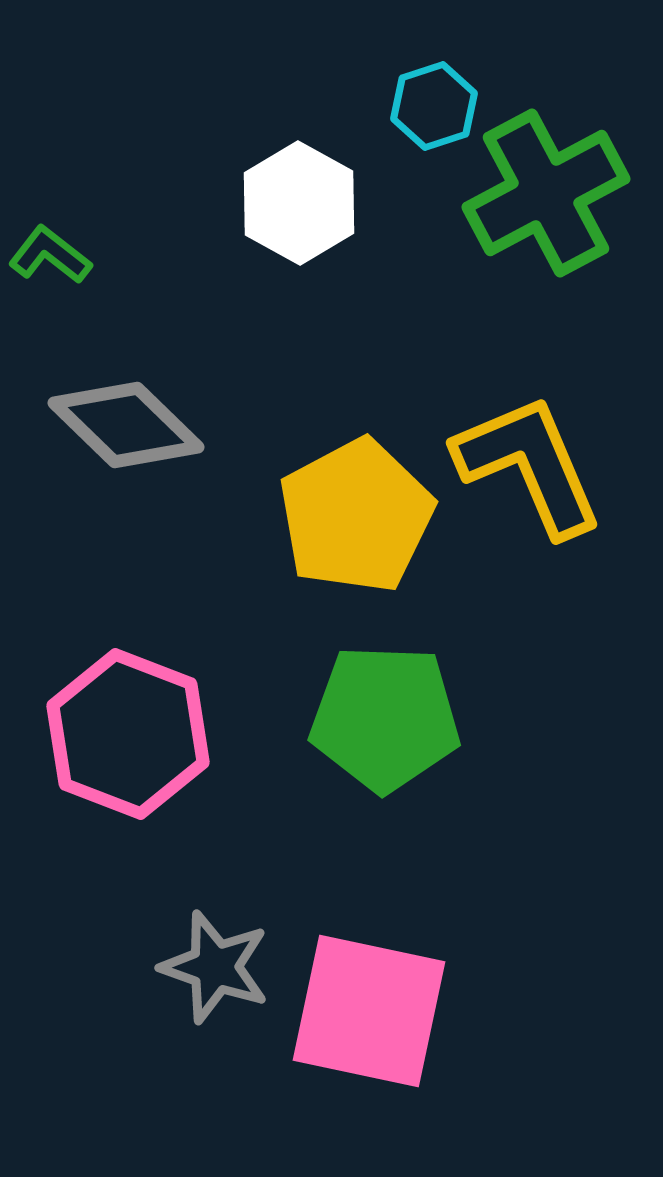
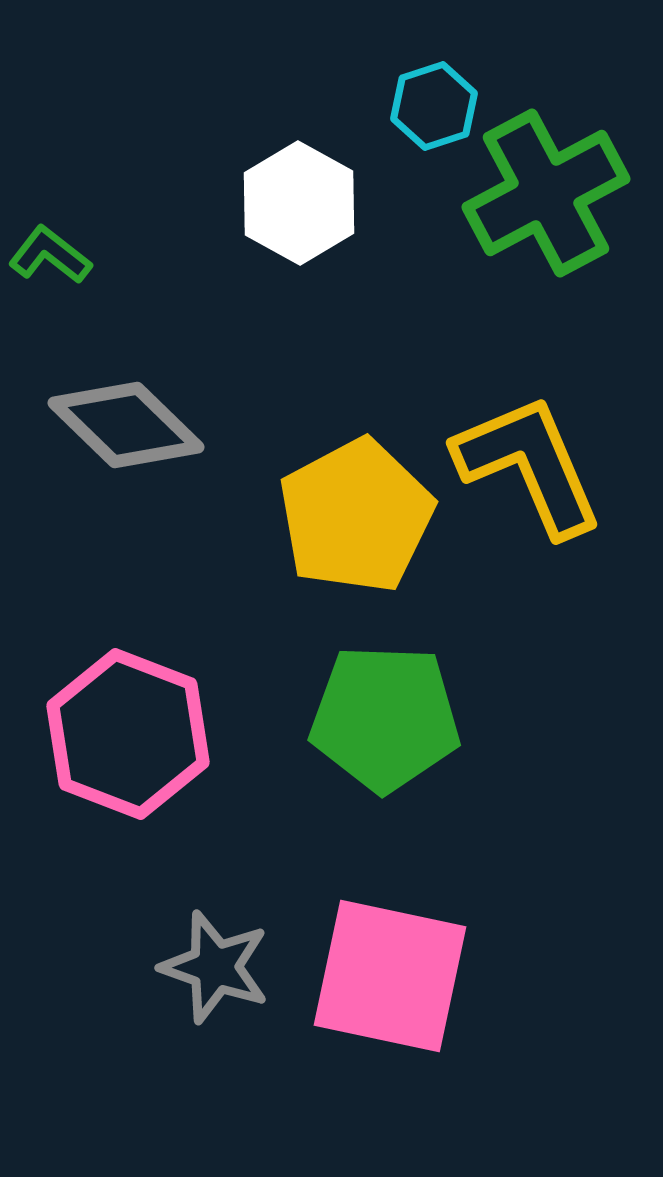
pink square: moved 21 px right, 35 px up
